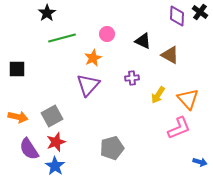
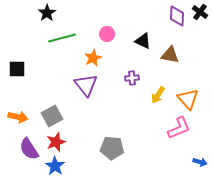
brown triangle: rotated 18 degrees counterclockwise
purple triangle: moved 2 px left; rotated 20 degrees counterclockwise
gray pentagon: rotated 20 degrees clockwise
